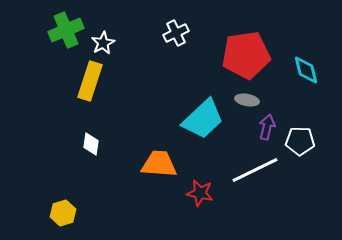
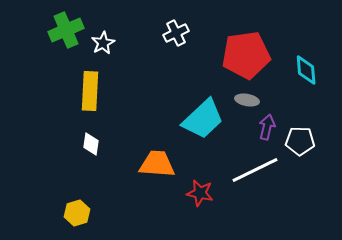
cyan diamond: rotated 8 degrees clockwise
yellow rectangle: moved 10 px down; rotated 15 degrees counterclockwise
orange trapezoid: moved 2 px left
yellow hexagon: moved 14 px right
